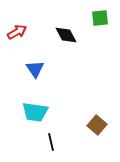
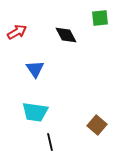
black line: moved 1 px left
